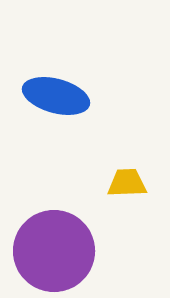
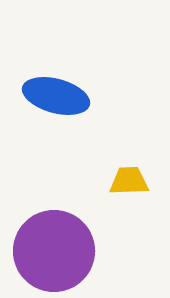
yellow trapezoid: moved 2 px right, 2 px up
